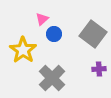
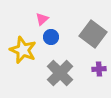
blue circle: moved 3 px left, 3 px down
yellow star: rotated 12 degrees counterclockwise
gray cross: moved 8 px right, 5 px up
